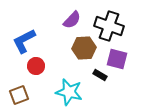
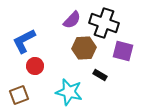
black cross: moved 5 px left, 3 px up
purple square: moved 6 px right, 8 px up
red circle: moved 1 px left
